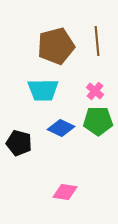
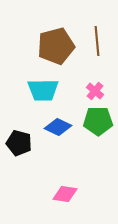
blue diamond: moved 3 px left, 1 px up
pink diamond: moved 2 px down
